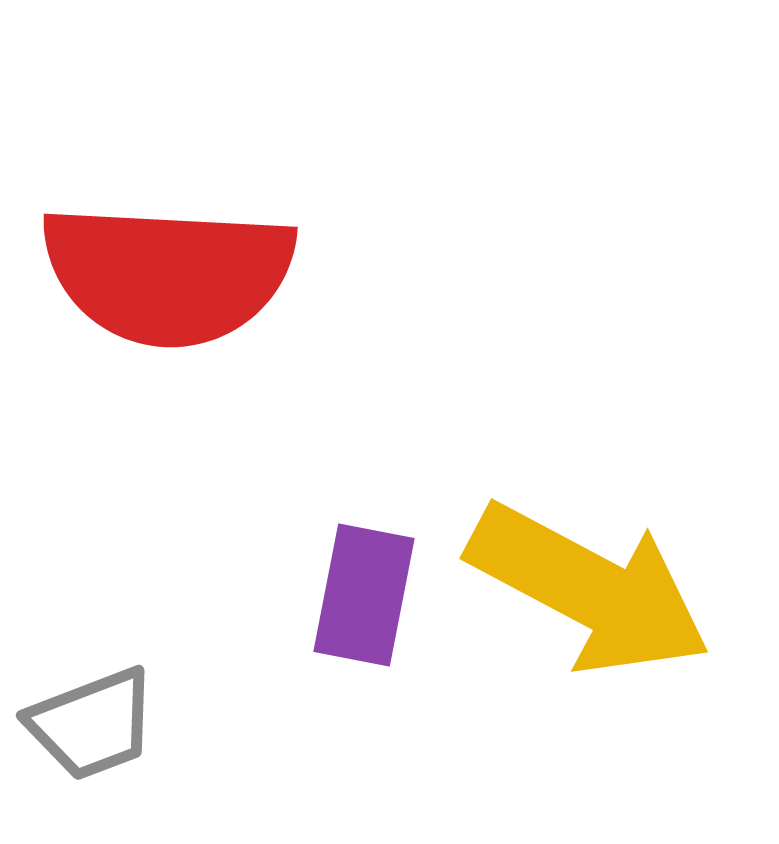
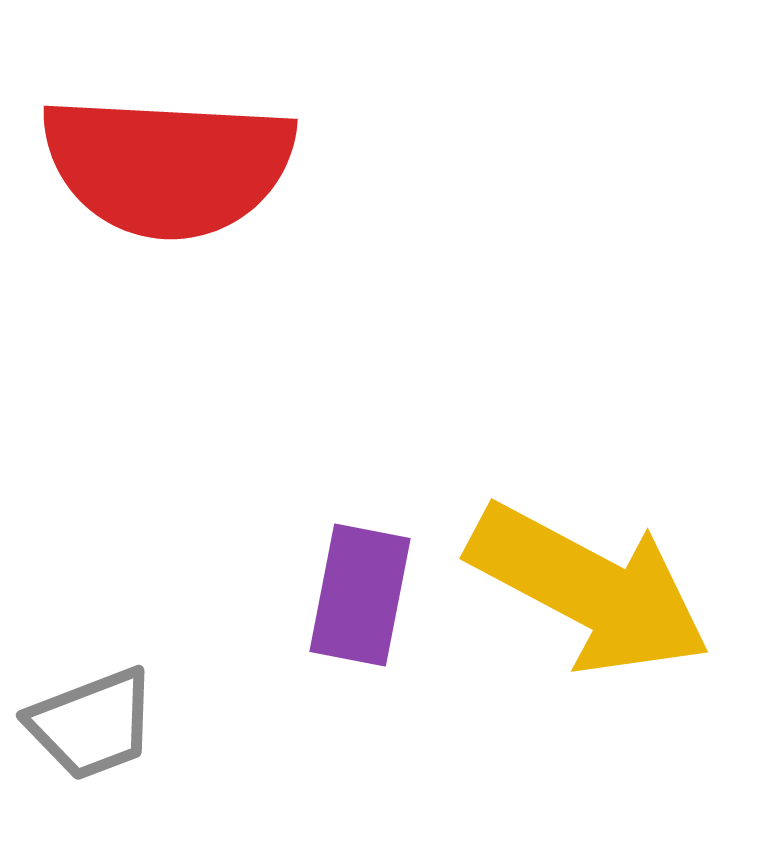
red semicircle: moved 108 px up
purple rectangle: moved 4 px left
